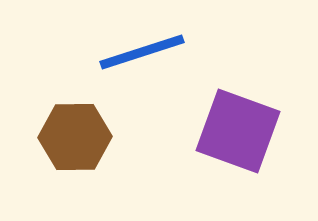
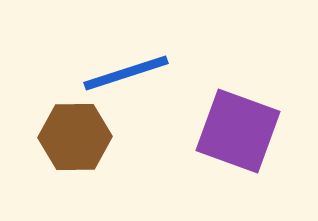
blue line: moved 16 px left, 21 px down
